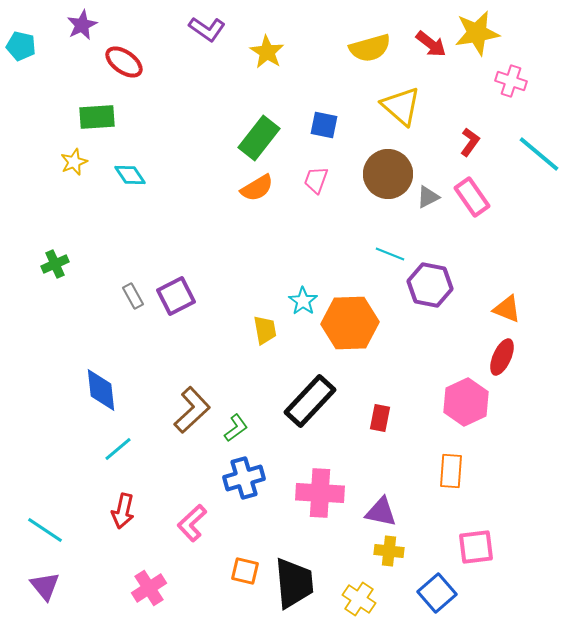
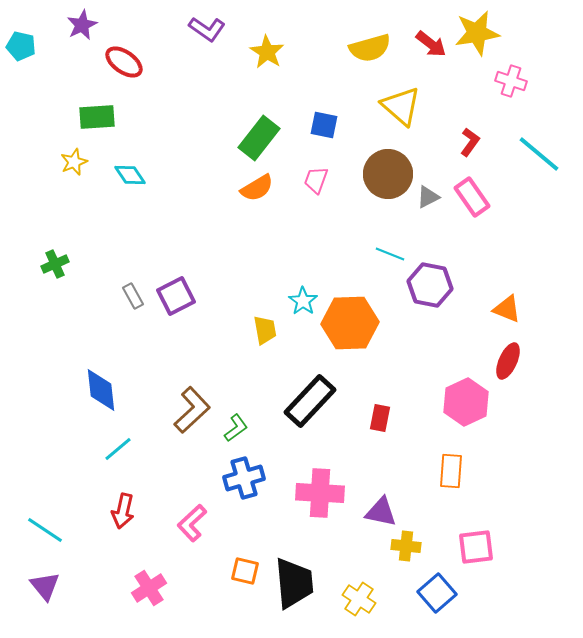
red ellipse at (502, 357): moved 6 px right, 4 px down
yellow cross at (389, 551): moved 17 px right, 5 px up
